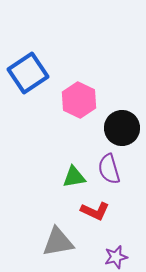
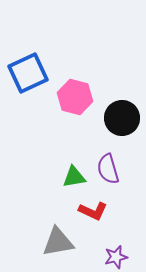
blue square: rotated 9 degrees clockwise
pink hexagon: moved 4 px left, 3 px up; rotated 12 degrees counterclockwise
black circle: moved 10 px up
purple semicircle: moved 1 px left
red L-shape: moved 2 px left
